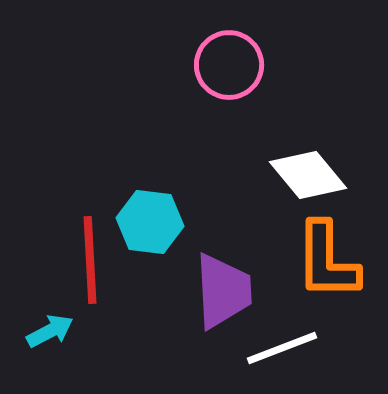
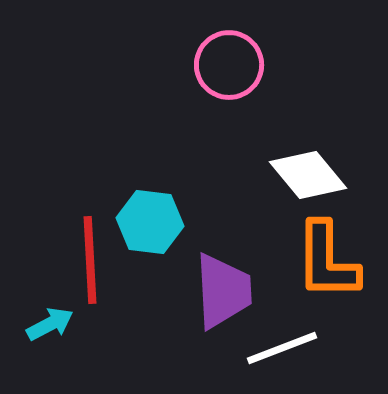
cyan arrow: moved 7 px up
